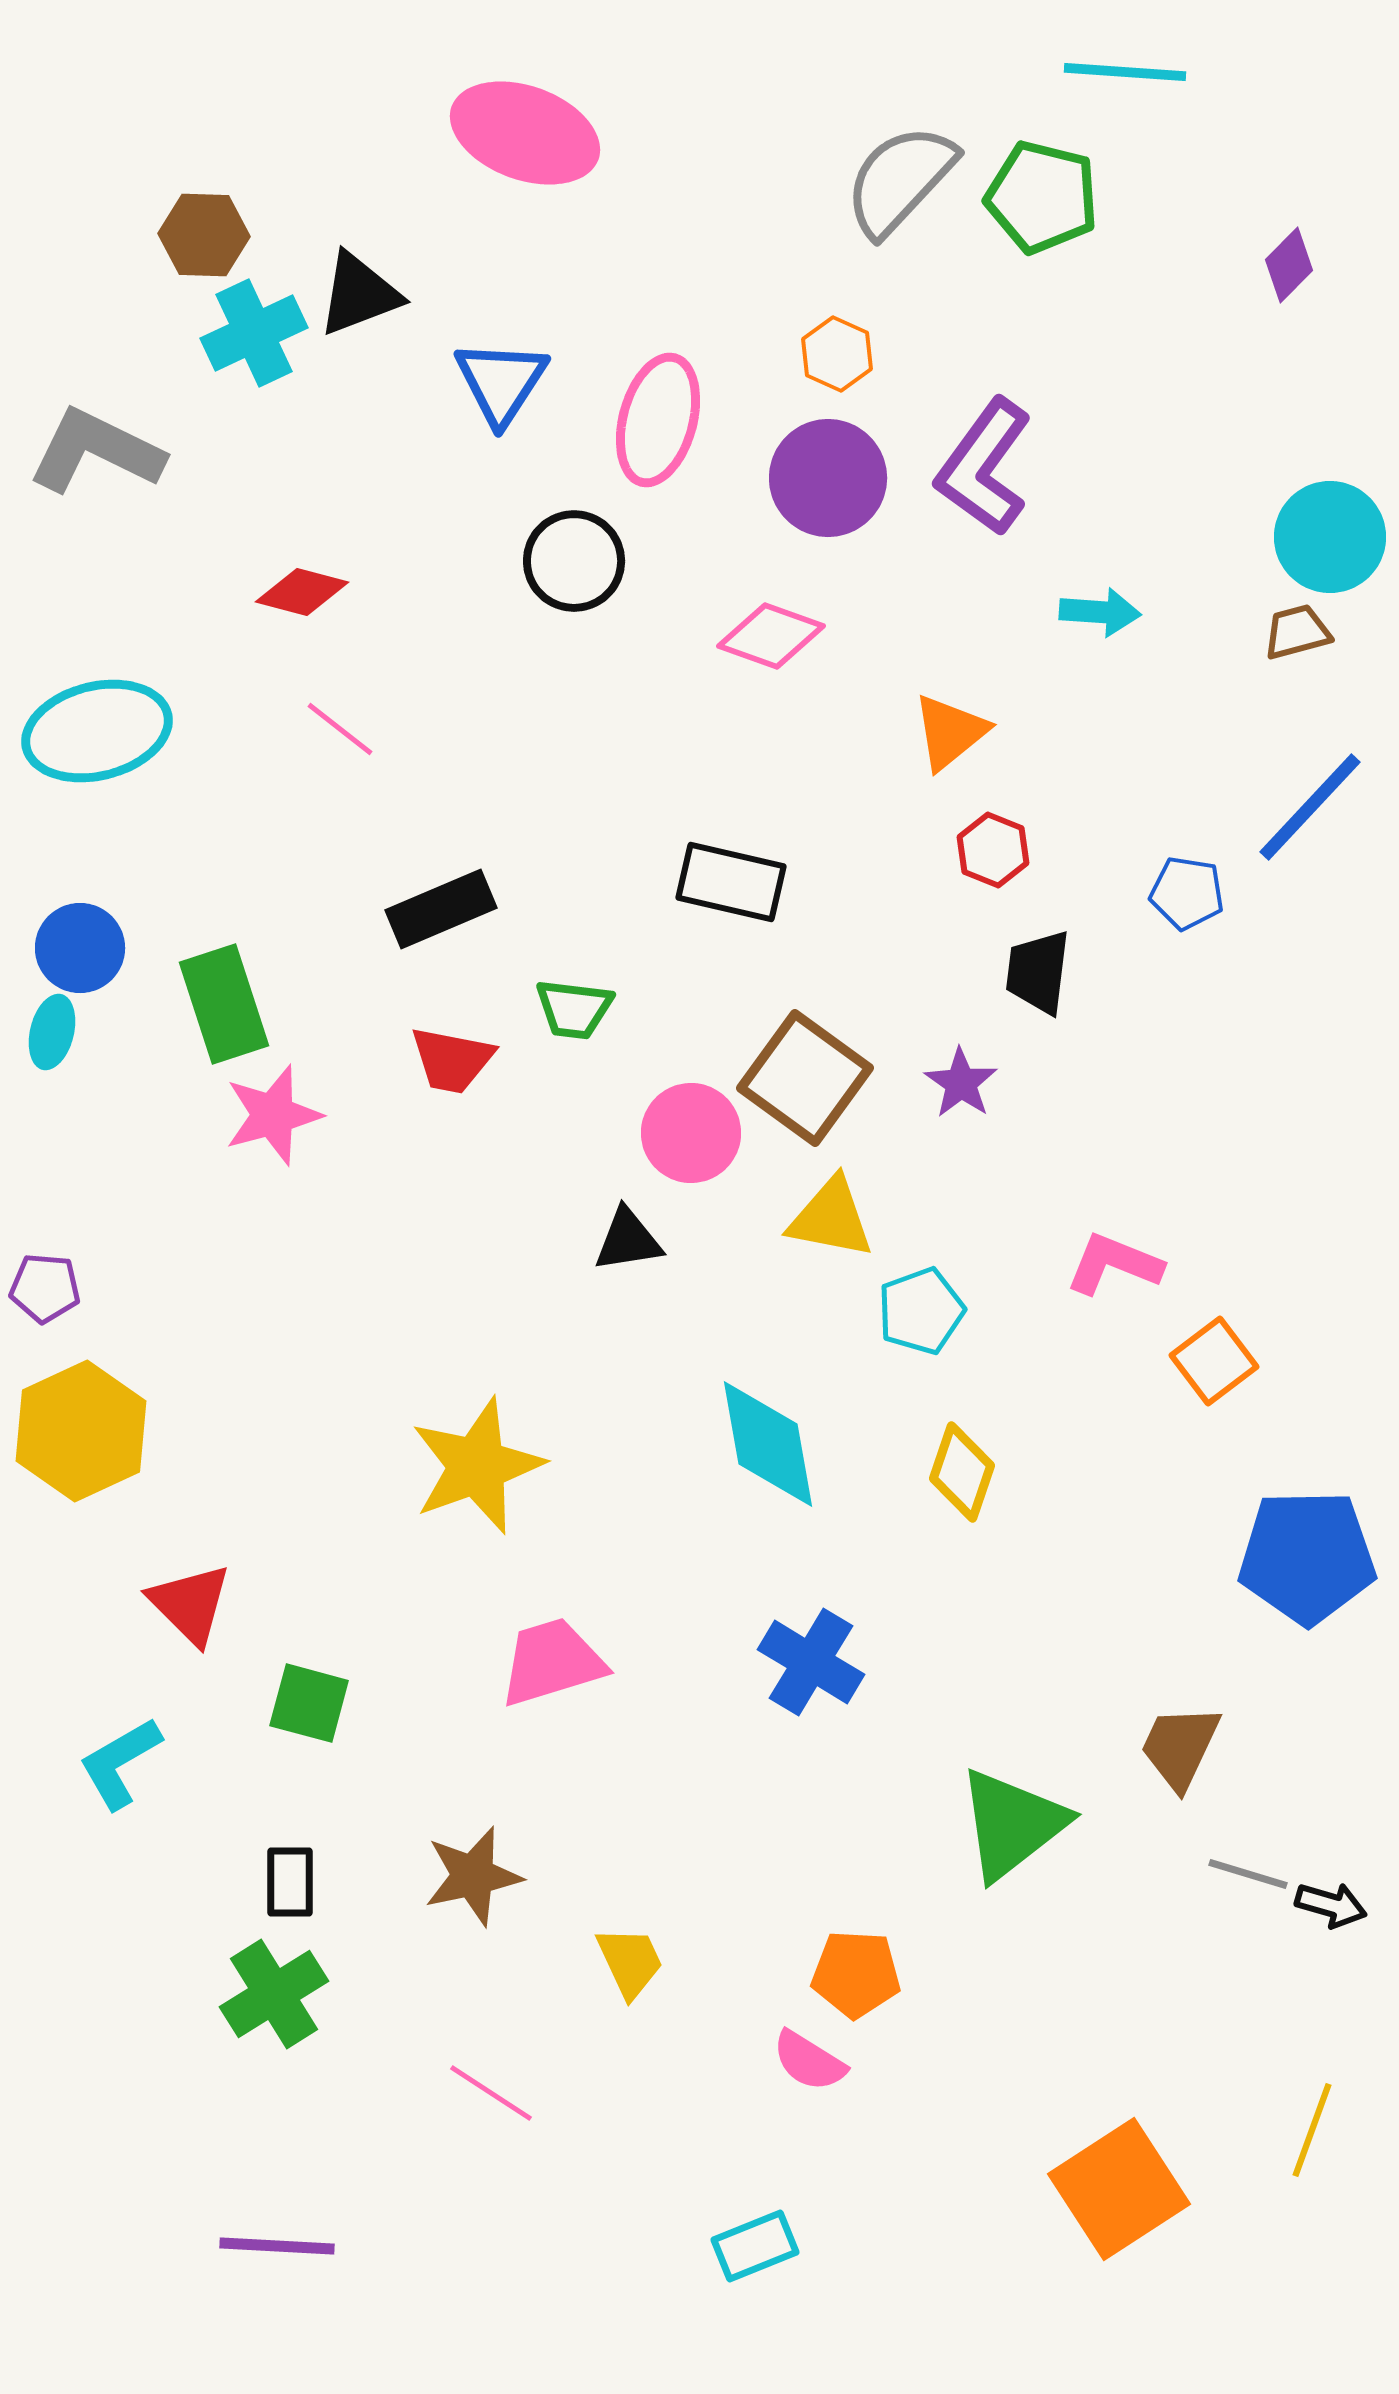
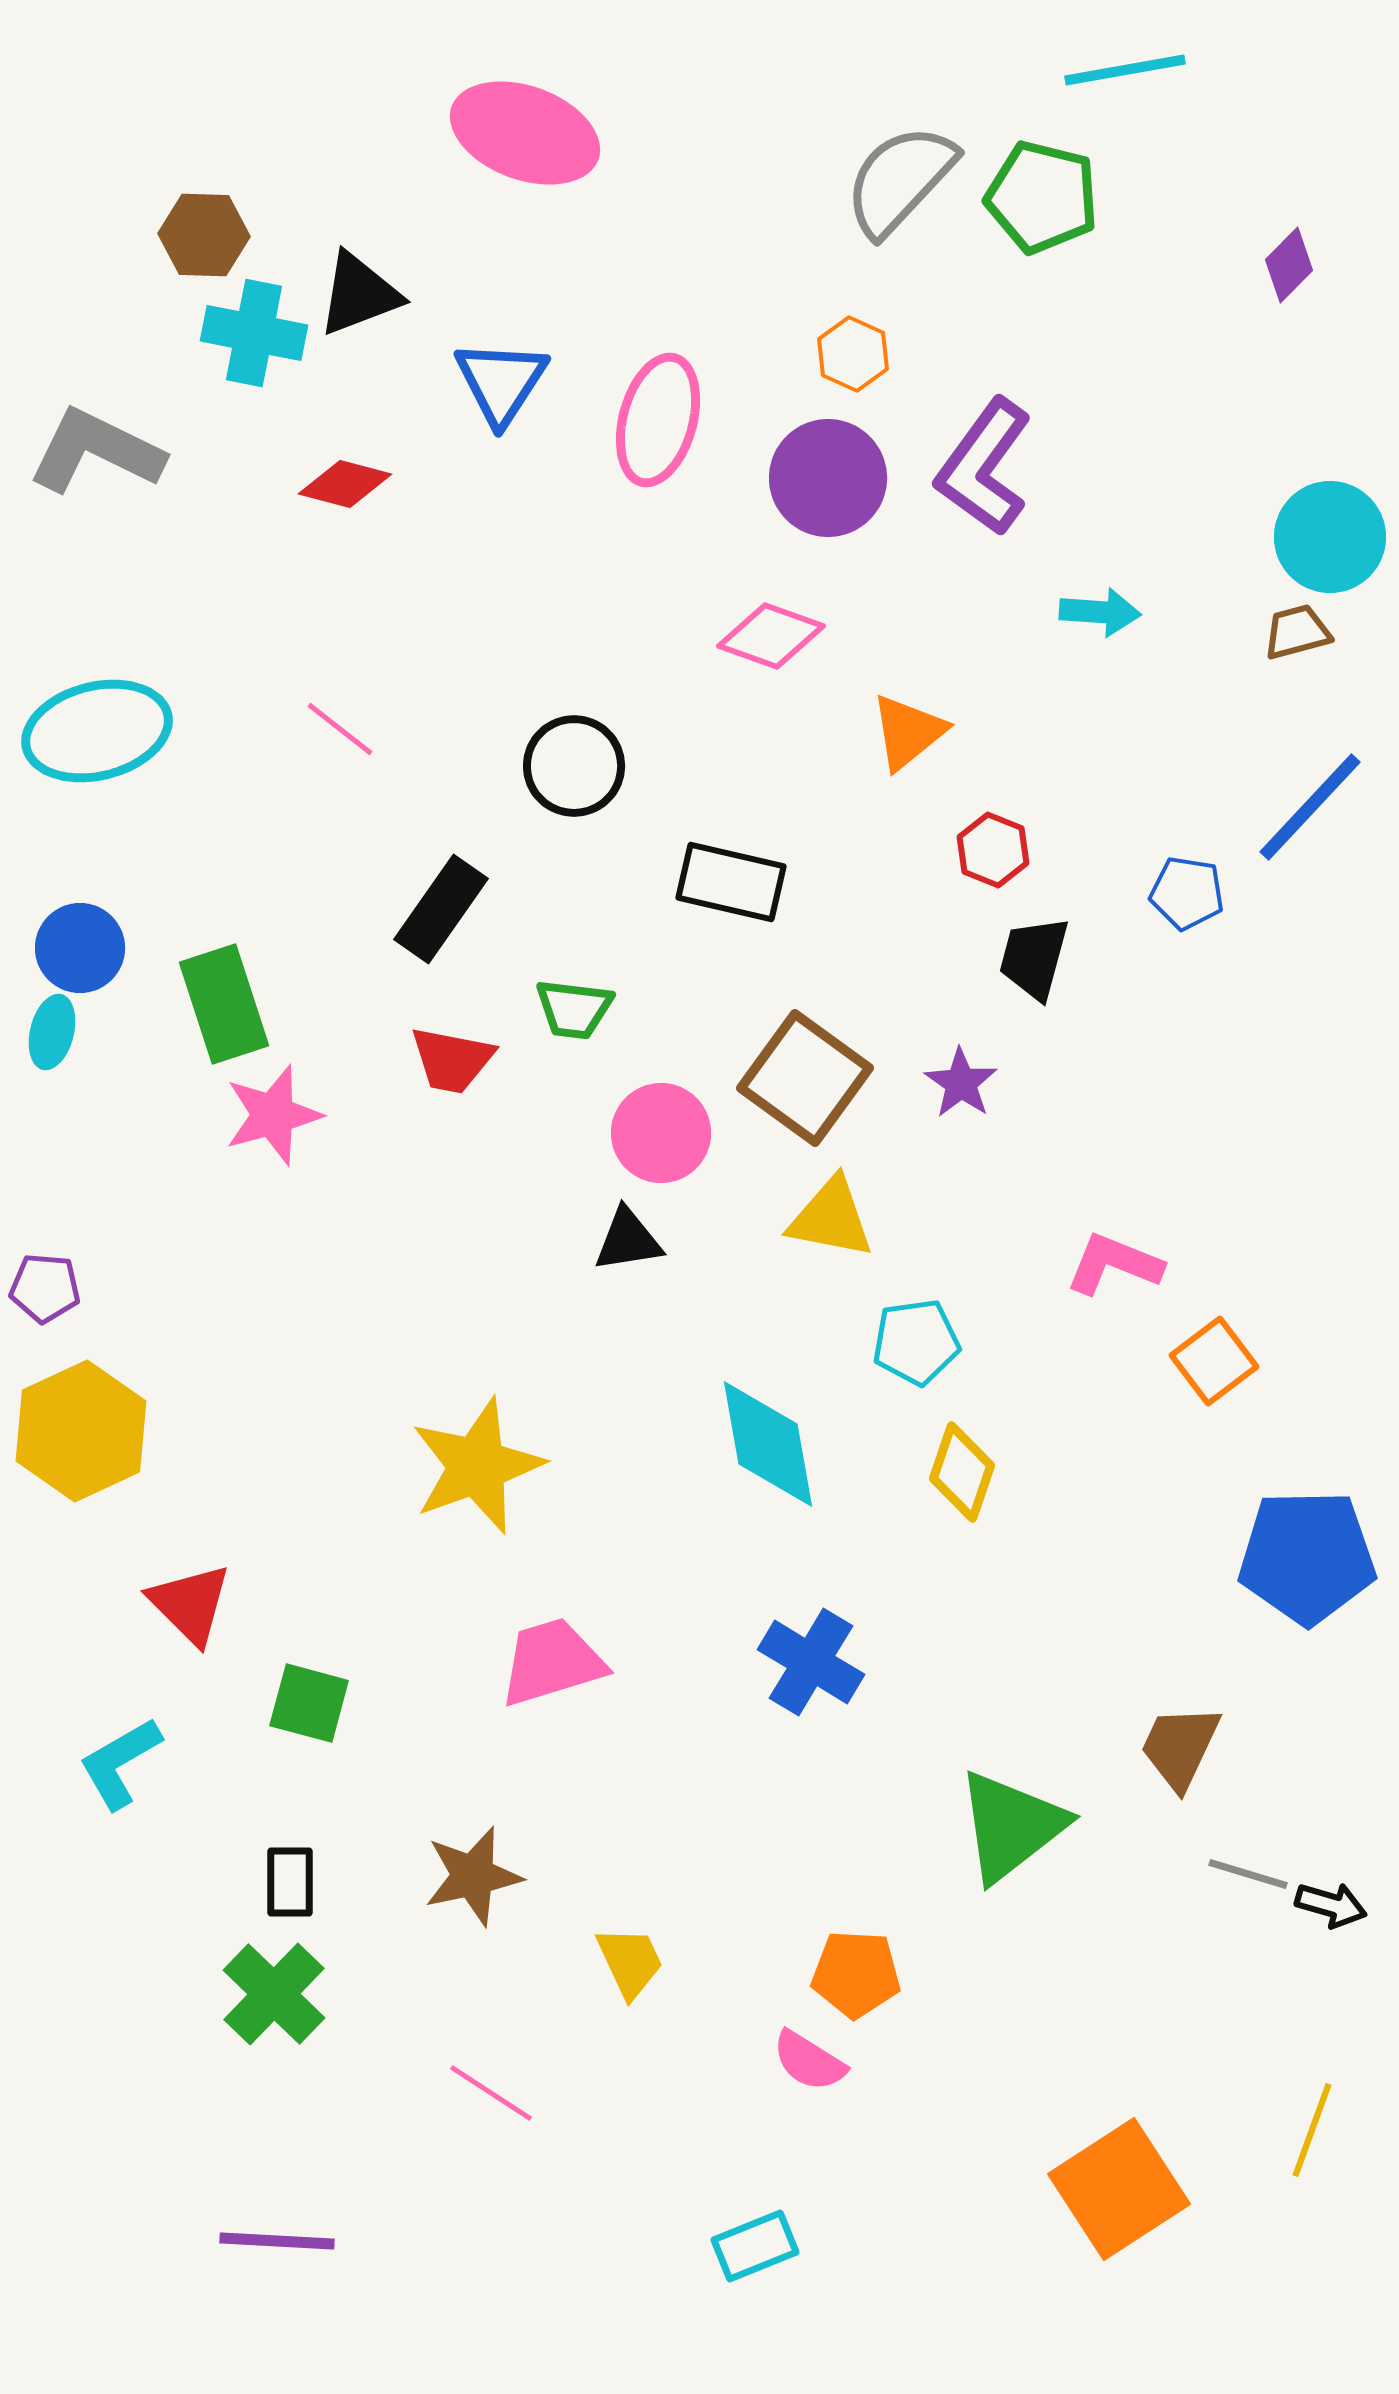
cyan line at (1125, 72): moved 2 px up; rotated 14 degrees counterclockwise
cyan cross at (254, 333): rotated 36 degrees clockwise
orange hexagon at (837, 354): moved 16 px right
black circle at (574, 561): moved 205 px down
red diamond at (302, 592): moved 43 px right, 108 px up
orange triangle at (950, 732): moved 42 px left
black rectangle at (441, 909): rotated 32 degrees counterclockwise
black trapezoid at (1038, 972): moved 4 px left, 14 px up; rotated 8 degrees clockwise
pink circle at (691, 1133): moved 30 px left
cyan pentagon at (921, 1311): moved 5 px left, 31 px down; rotated 12 degrees clockwise
green triangle at (1012, 1824): moved 1 px left, 2 px down
green cross at (274, 1994): rotated 14 degrees counterclockwise
purple line at (277, 2246): moved 5 px up
